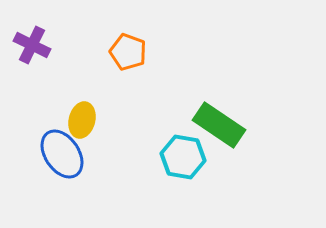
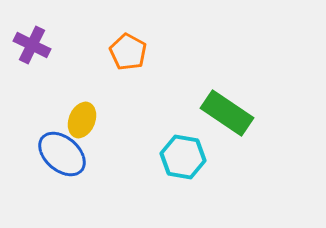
orange pentagon: rotated 9 degrees clockwise
yellow ellipse: rotated 8 degrees clockwise
green rectangle: moved 8 px right, 12 px up
blue ellipse: rotated 15 degrees counterclockwise
